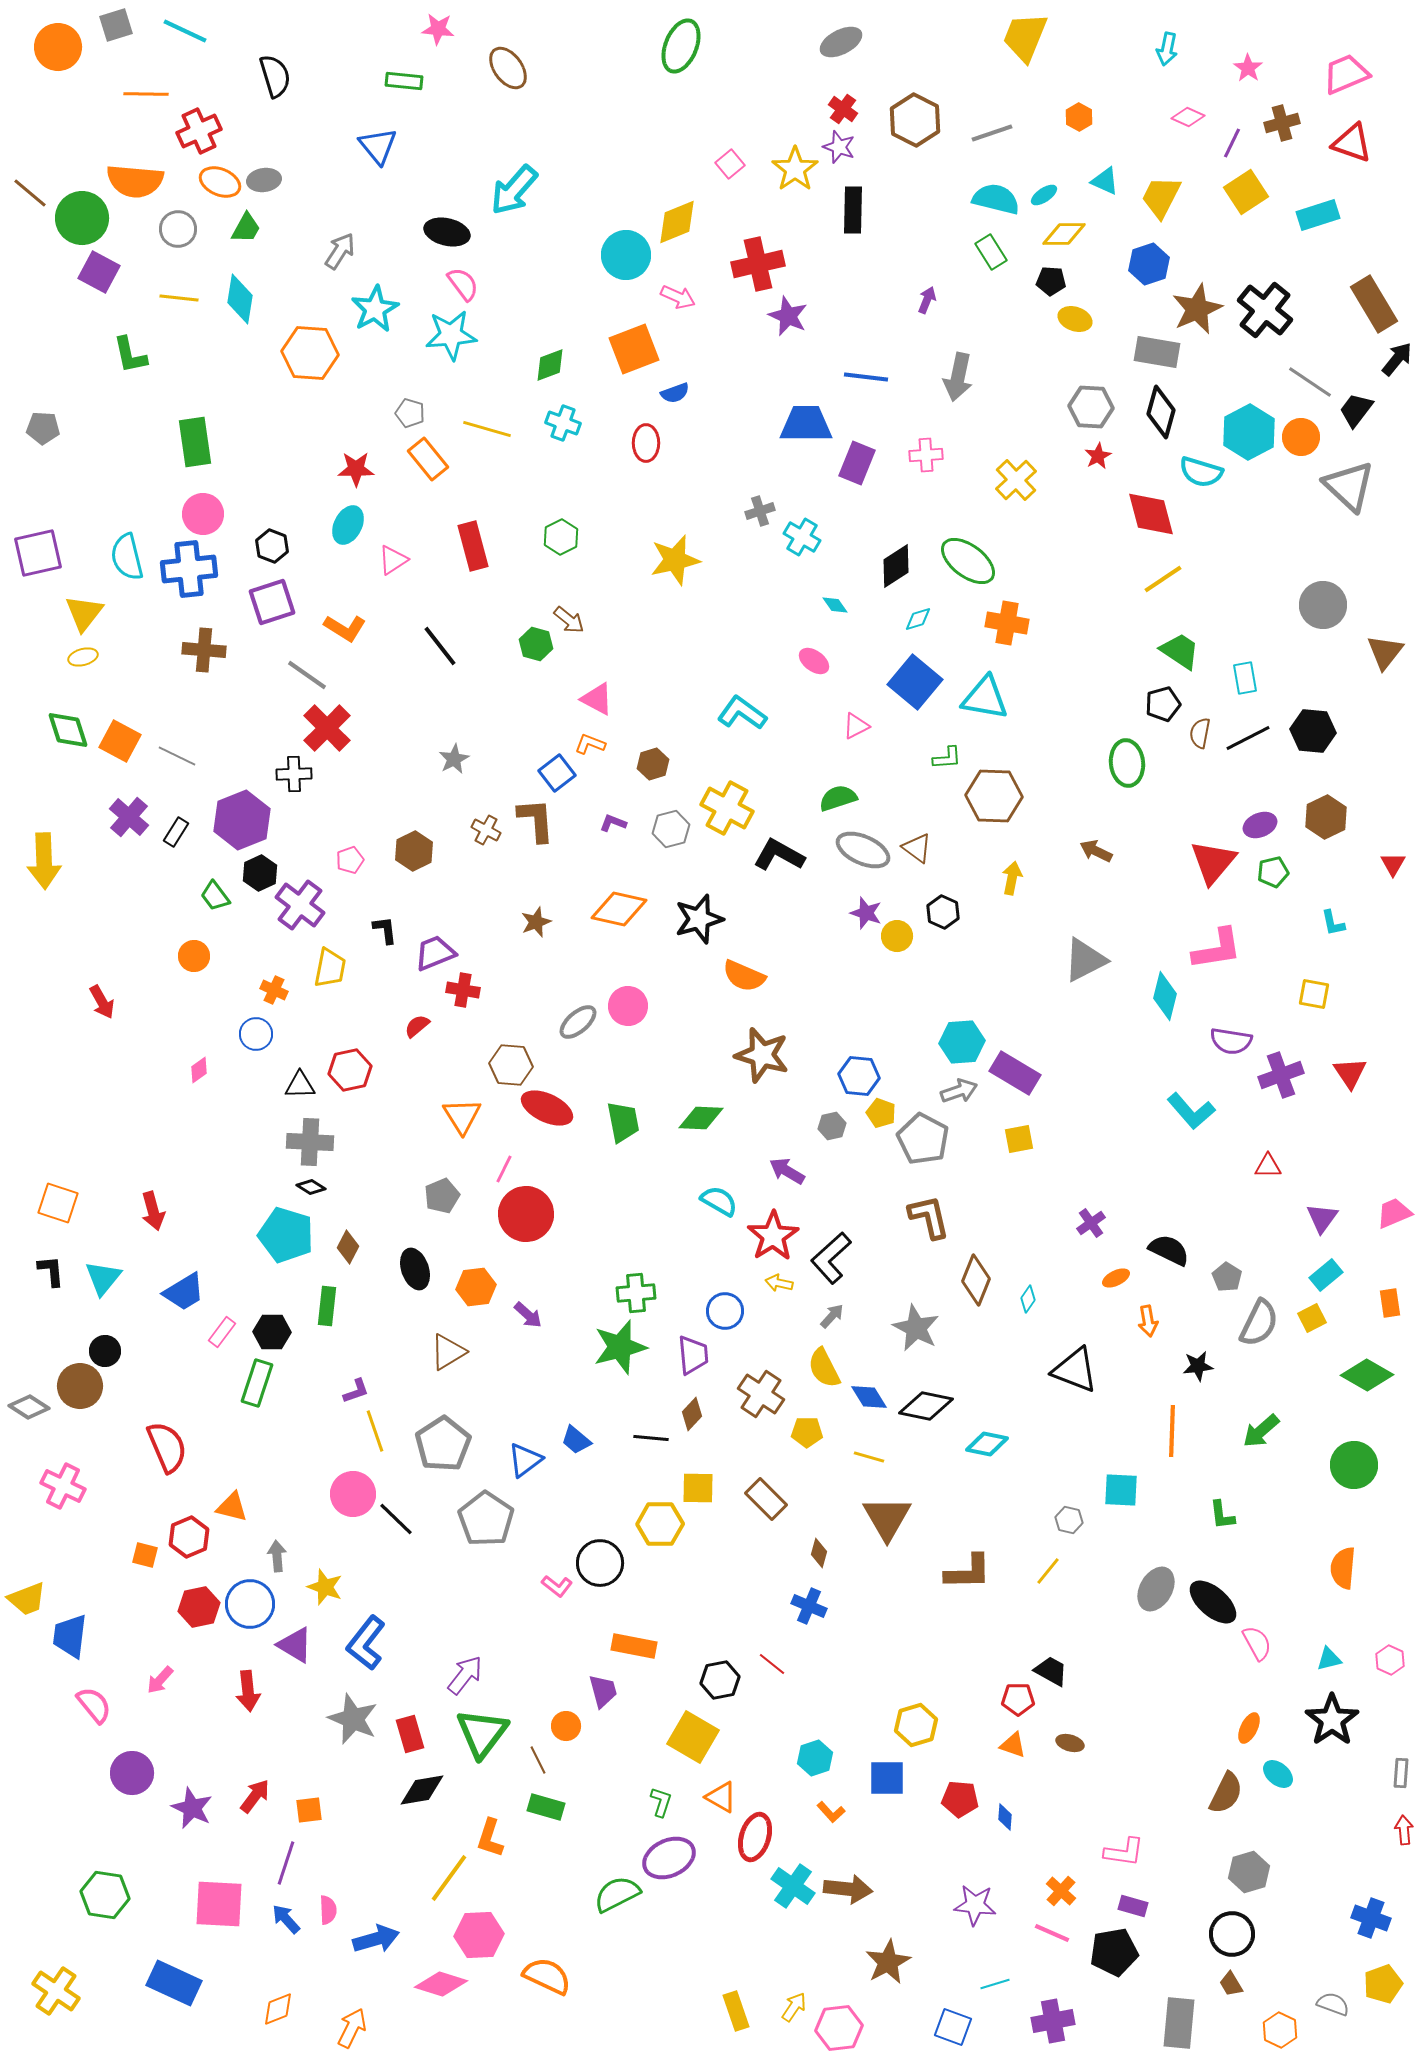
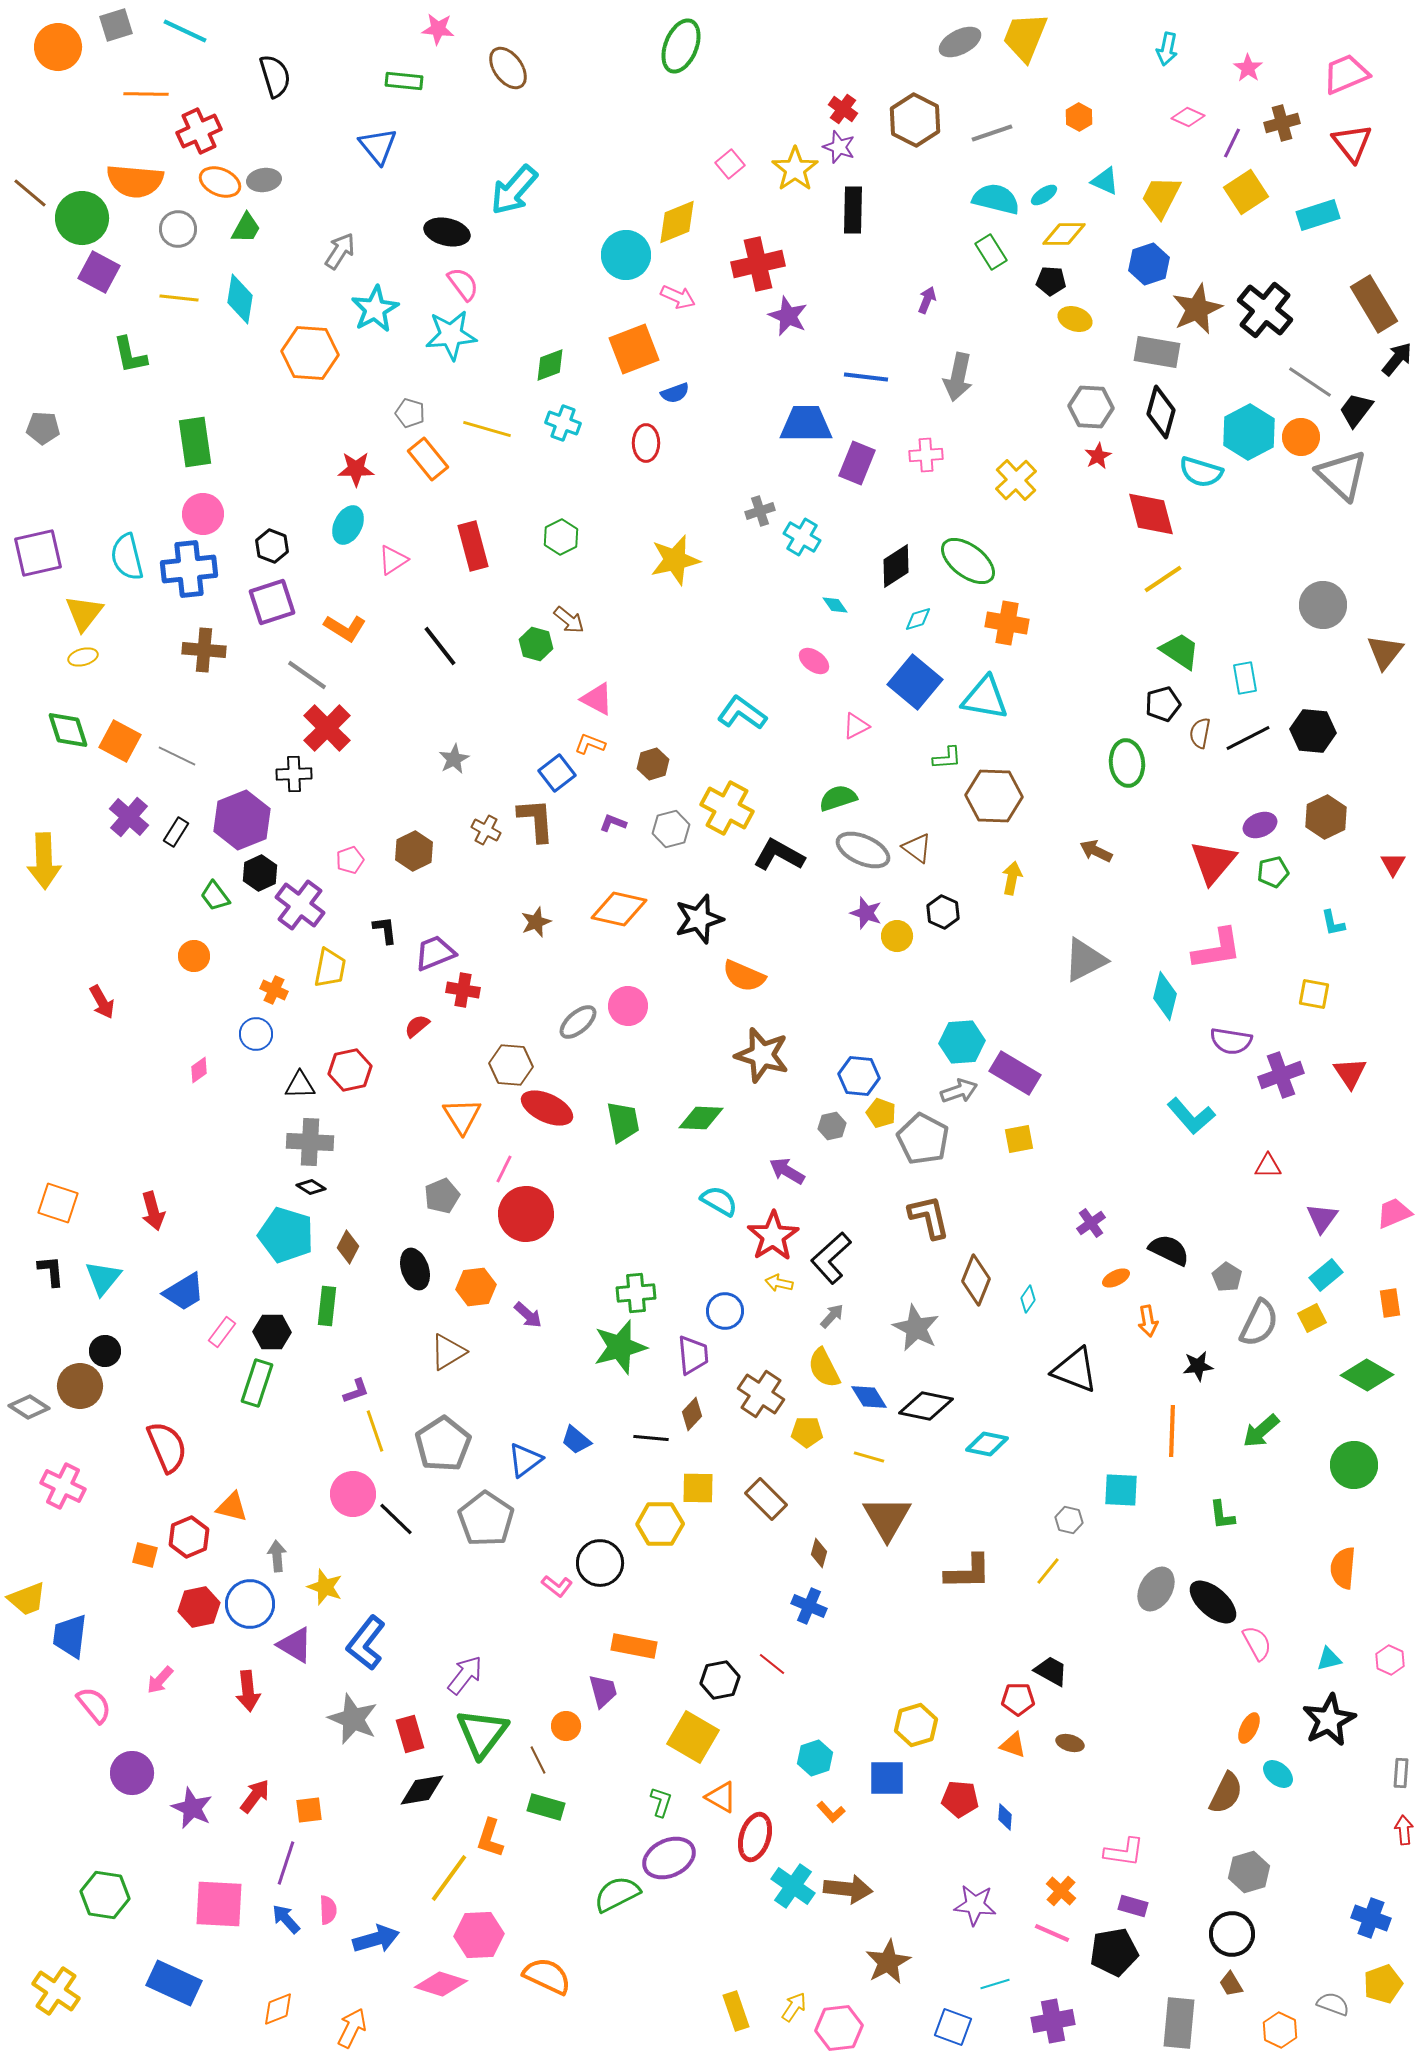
gray ellipse at (841, 42): moved 119 px right
red triangle at (1352, 143): rotated 33 degrees clockwise
gray triangle at (1349, 486): moved 7 px left, 11 px up
cyan L-shape at (1191, 1111): moved 5 px down
black star at (1332, 1720): moved 3 px left; rotated 8 degrees clockwise
